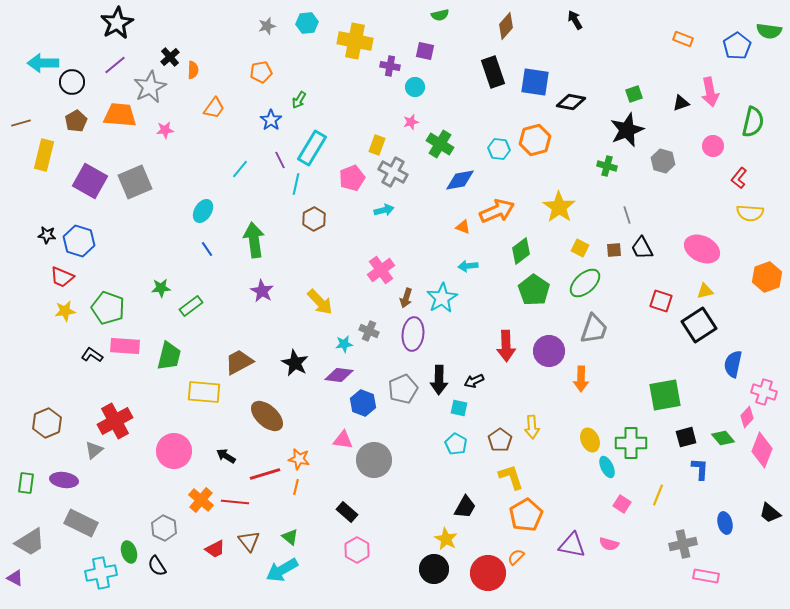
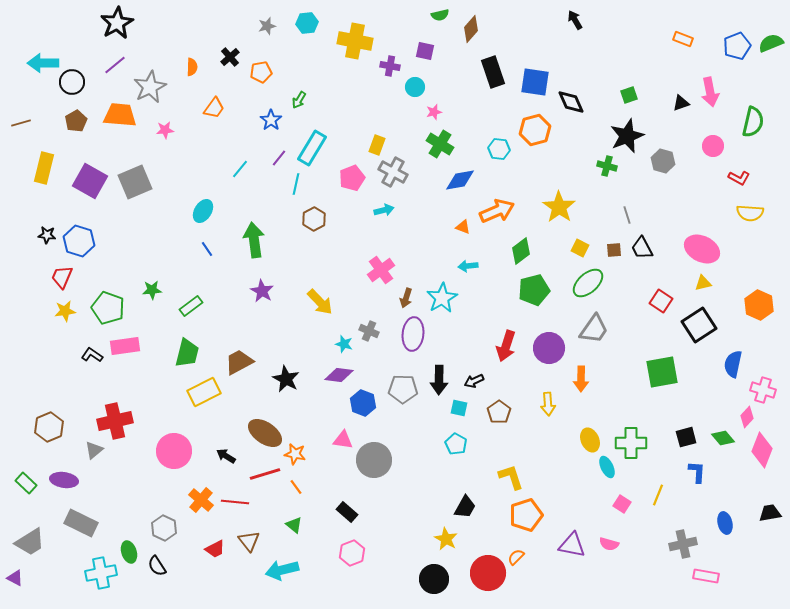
brown diamond at (506, 26): moved 35 px left, 3 px down
green semicircle at (769, 31): moved 2 px right, 12 px down; rotated 150 degrees clockwise
blue pentagon at (737, 46): rotated 12 degrees clockwise
black cross at (170, 57): moved 60 px right
orange semicircle at (193, 70): moved 1 px left, 3 px up
green square at (634, 94): moved 5 px left, 1 px down
black diamond at (571, 102): rotated 56 degrees clockwise
pink star at (411, 122): moved 23 px right, 10 px up
black star at (627, 130): moved 6 px down
orange hexagon at (535, 140): moved 10 px up
yellow rectangle at (44, 155): moved 13 px down
purple line at (280, 160): moved 1 px left, 2 px up; rotated 66 degrees clockwise
red L-shape at (739, 178): rotated 100 degrees counterclockwise
red trapezoid at (62, 277): rotated 90 degrees clockwise
orange hexagon at (767, 277): moved 8 px left, 28 px down; rotated 16 degrees counterclockwise
green ellipse at (585, 283): moved 3 px right
green star at (161, 288): moved 9 px left, 2 px down
green pentagon at (534, 290): rotated 24 degrees clockwise
yellow triangle at (705, 291): moved 2 px left, 8 px up
red square at (661, 301): rotated 15 degrees clockwise
gray trapezoid at (594, 329): rotated 16 degrees clockwise
cyan star at (344, 344): rotated 24 degrees clockwise
pink rectangle at (125, 346): rotated 12 degrees counterclockwise
red arrow at (506, 346): rotated 20 degrees clockwise
purple circle at (549, 351): moved 3 px up
green trapezoid at (169, 356): moved 18 px right, 3 px up
black star at (295, 363): moved 9 px left, 16 px down
gray pentagon at (403, 389): rotated 24 degrees clockwise
yellow rectangle at (204, 392): rotated 32 degrees counterclockwise
pink cross at (764, 392): moved 1 px left, 2 px up
green square at (665, 395): moved 3 px left, 23 px up
brown ellipse at (267, 416): moved 2 px left, 17 px down; rotated 8 degrees counterclockwise
red cross at (115, 421): rotated 16 degrees clockwise
brown hexagon at (47, 423): moved 2 px right, 4 px down
yellow arrow at (532, 427): moved 16 px right, 23 px up
brown pentagon at (500, 440): moved 1 px left, 28 px up
orange star at (299, 459): moved 4 px left, 5 px up
blue L-shape at (700, 469): moved 3 px left, 3 px down
green rectangle at (26, 483): rotated 55 degrees counterclockwise
orange line at (296, 487): rotated 49 degrees counterclockwise
black trapezoid at (770, 513): rotated 130 degrees clockwise
orange pentagon at (526, 515): rotated 12 degrees clockwise
green triangle at (290, 537): moved 4 px right, 12 px up
pink hexagon at (357, 550): moved 5 px left, 3 px down; rotated 10 degrees clockwise
black circle at (434, 569): moved 10 px down
cyan arrow at (282, 570): rotated 16 degrees clockwise
